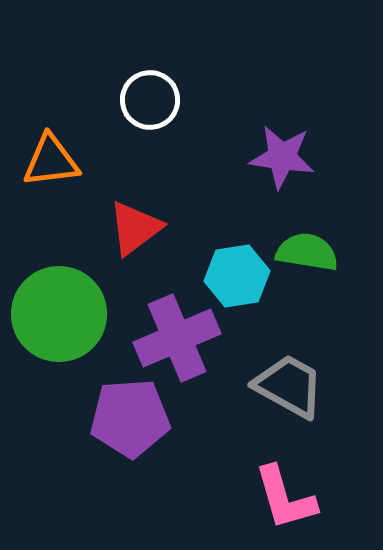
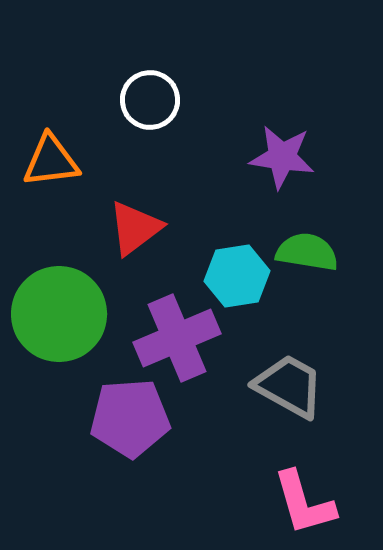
pink L-shape: moved 19 px right, 5 px down
